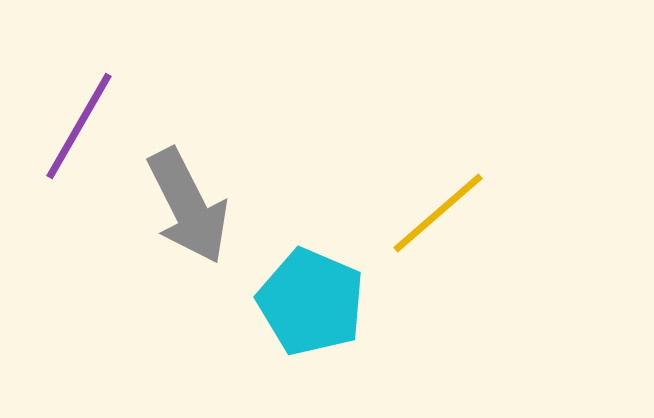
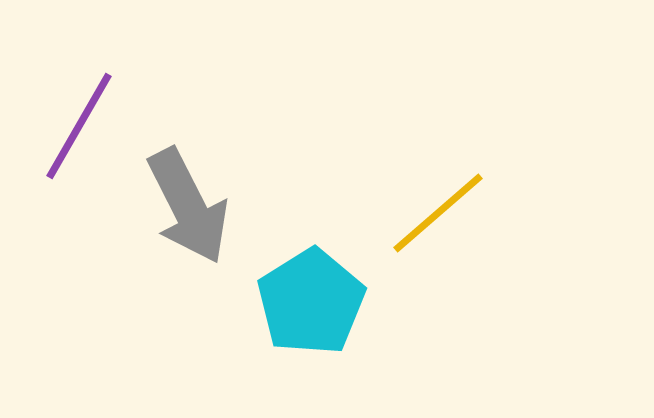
cyan pentagon: rotated 17 degrees clockwise
